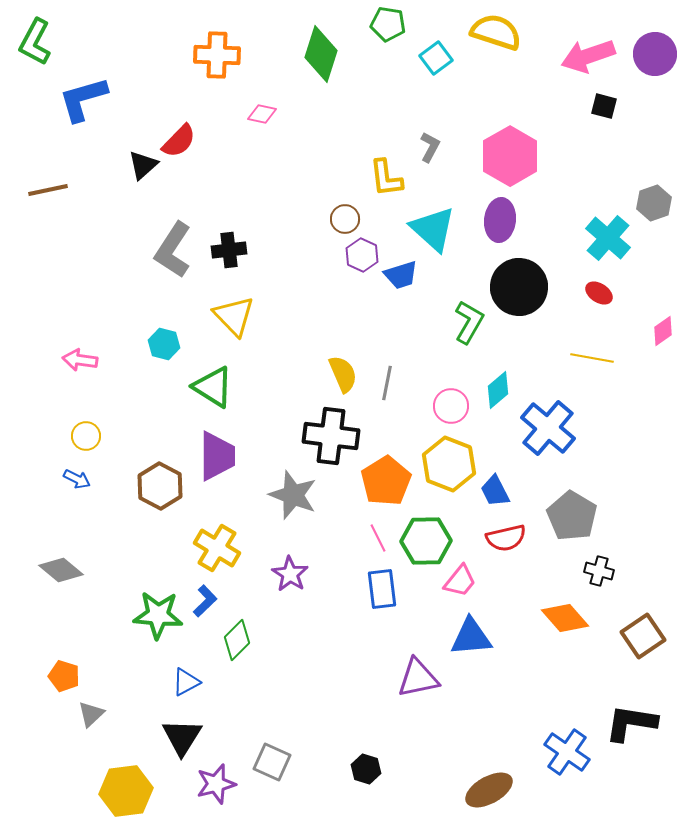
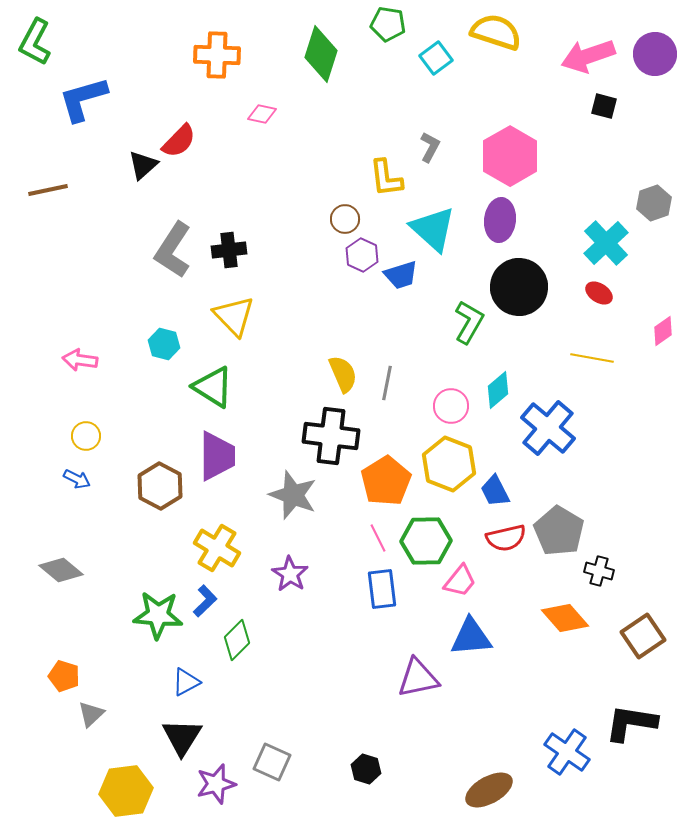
cyan cross at (608, 238): moved 2 px left, 5 px down; rotated 6 degrees clockwise
gray pentagon at (572, 516): moved 13 px left, 15 px down
